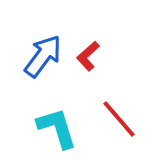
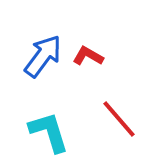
red L-shape: rotated 72 degrees clockwise
cyan L-shape: moved 8 px left, 4 px down
